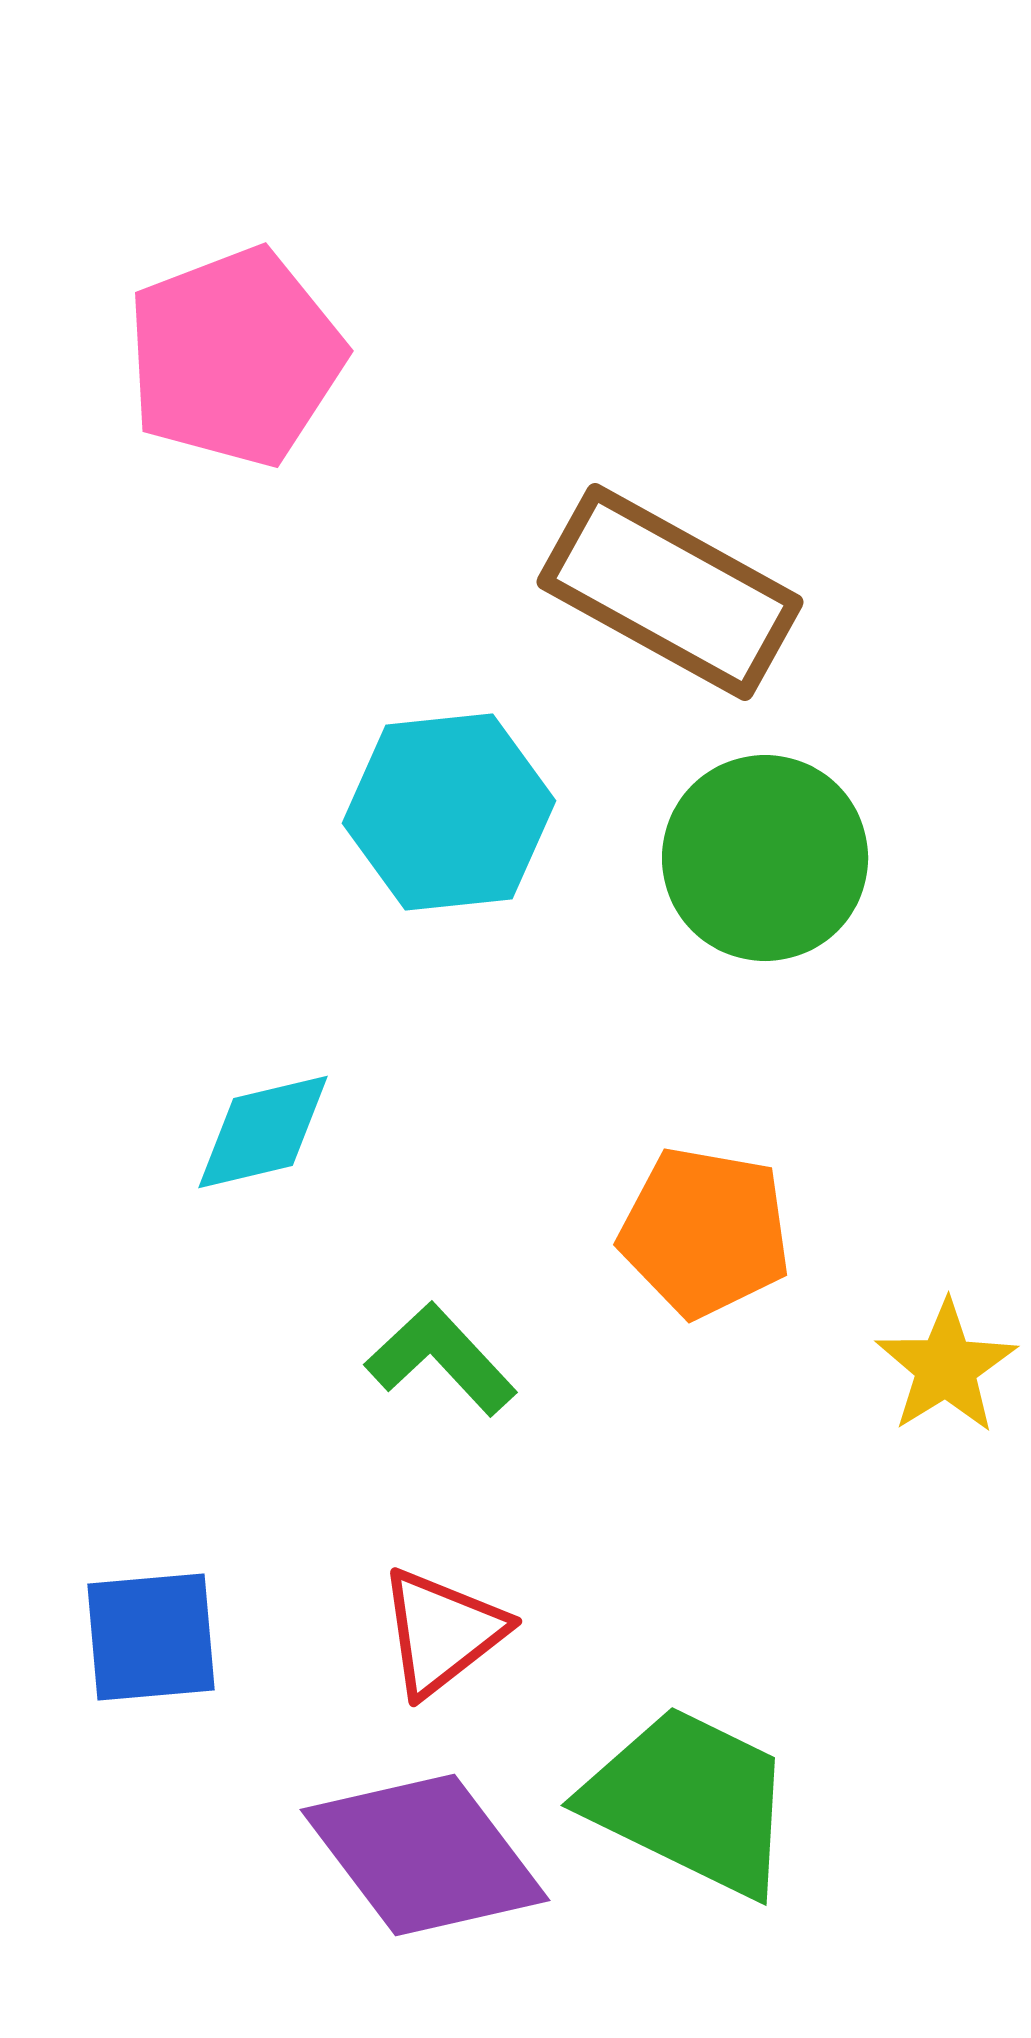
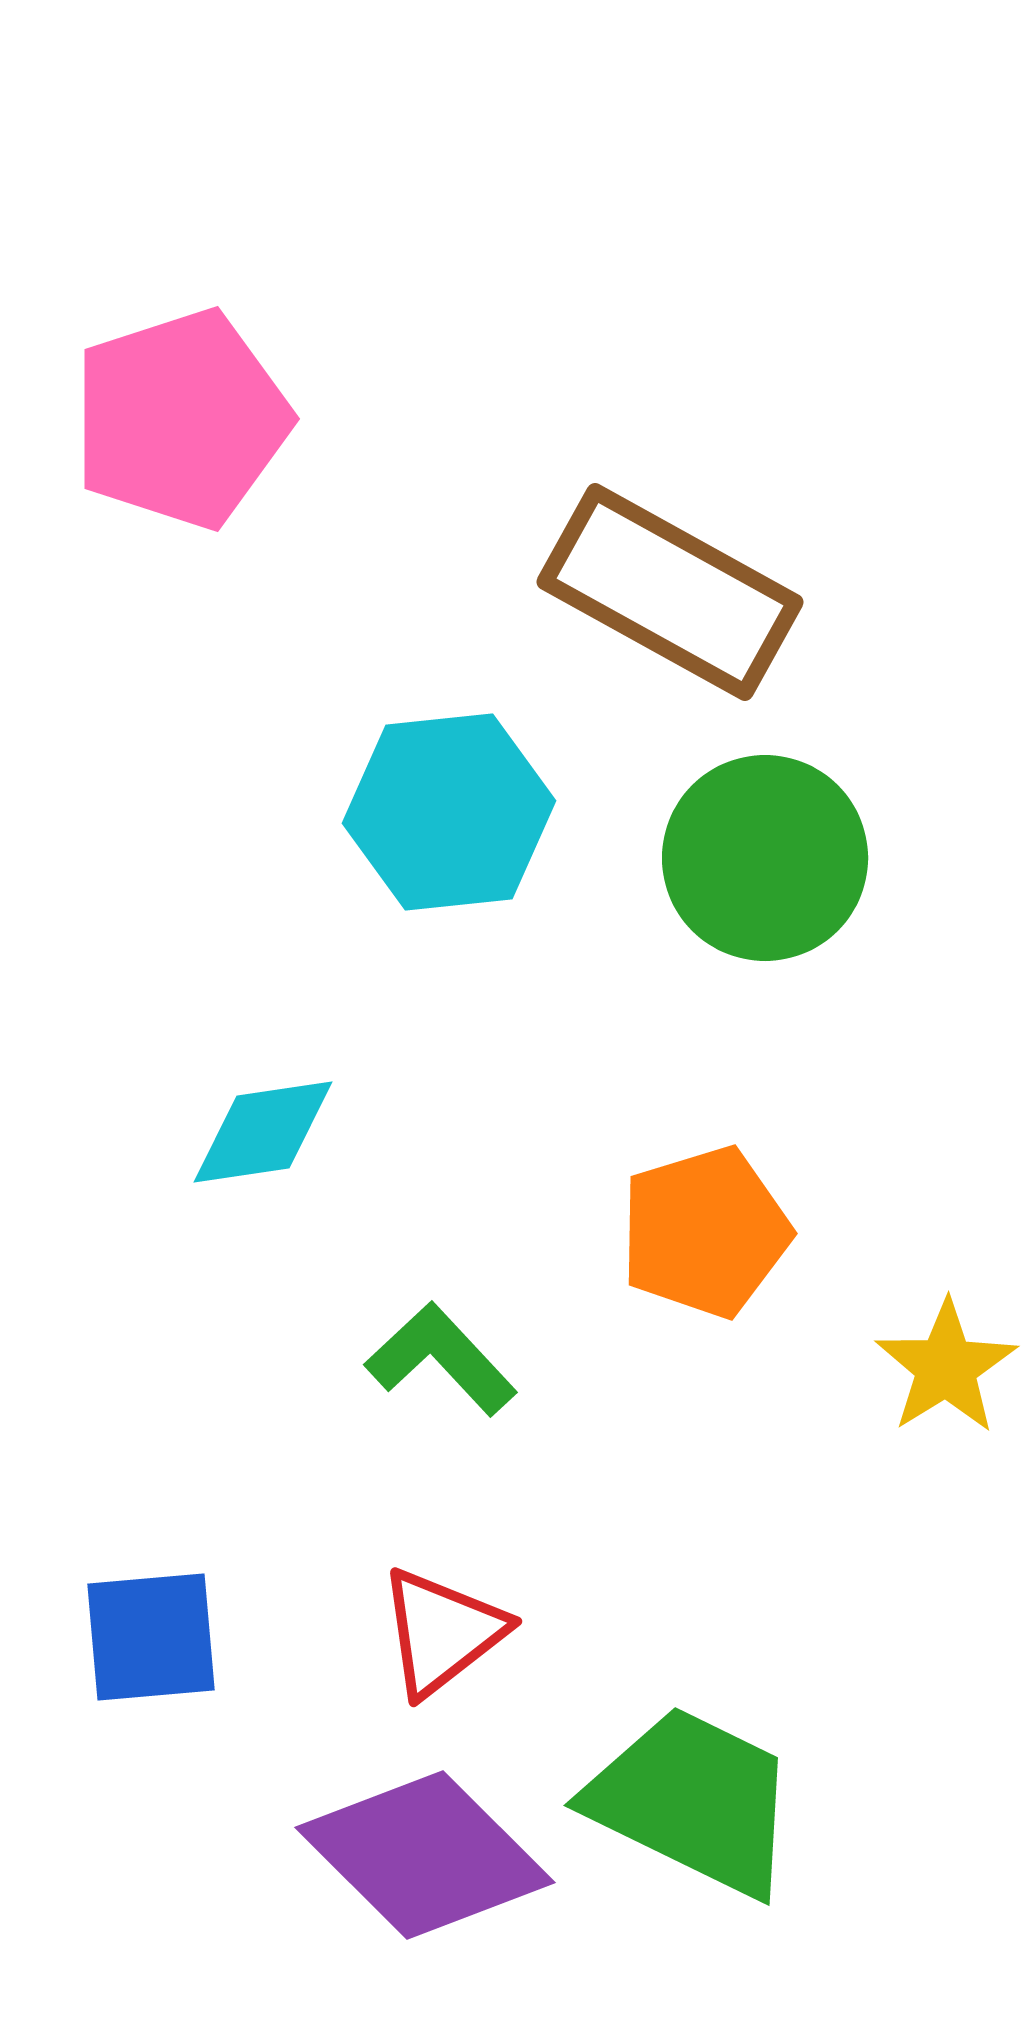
pink pentagon: moved 54 px left, 62 px down; rotated 3 degrees clockwise
cyan diamond: rotated 5 degrees clockwise
orange pentagon: rotated 27 degrees counterclockwise
green trapezoid: moved 3 px right
purple diamond: rotated 8 degrees counterclockwise
